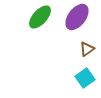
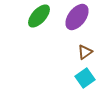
green ellipse: moved 1 px left, 1 px up
brown triangle: moved 2 px left, 3 px down
